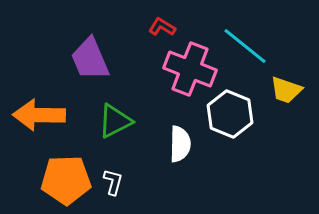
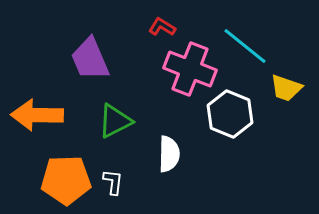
yellow trapezoid: moved 2 px up
orange arrow: moved 2 px left
white semicircle: moved 11 px left, 10 px down
white L-shape: rotated 8 degrees counterclockwise
